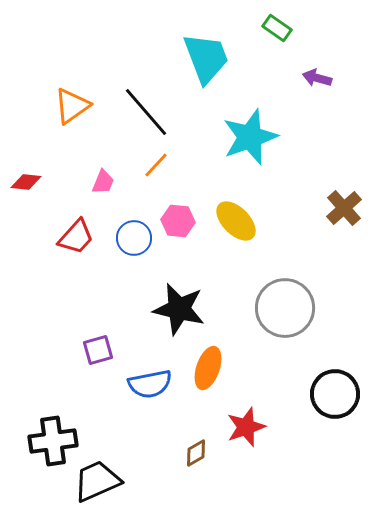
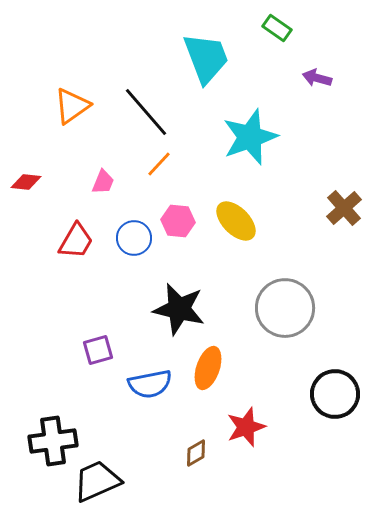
orange line: moved 3 px right, 1 px up
red trapezoid: moved 4 px down; rotated 12 degrees counterclockwise
